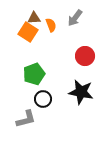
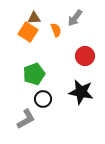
orange semicircle: moved 5 px right, 5 px down
gray L-shape: rotated 15 degrees counterclockwise
